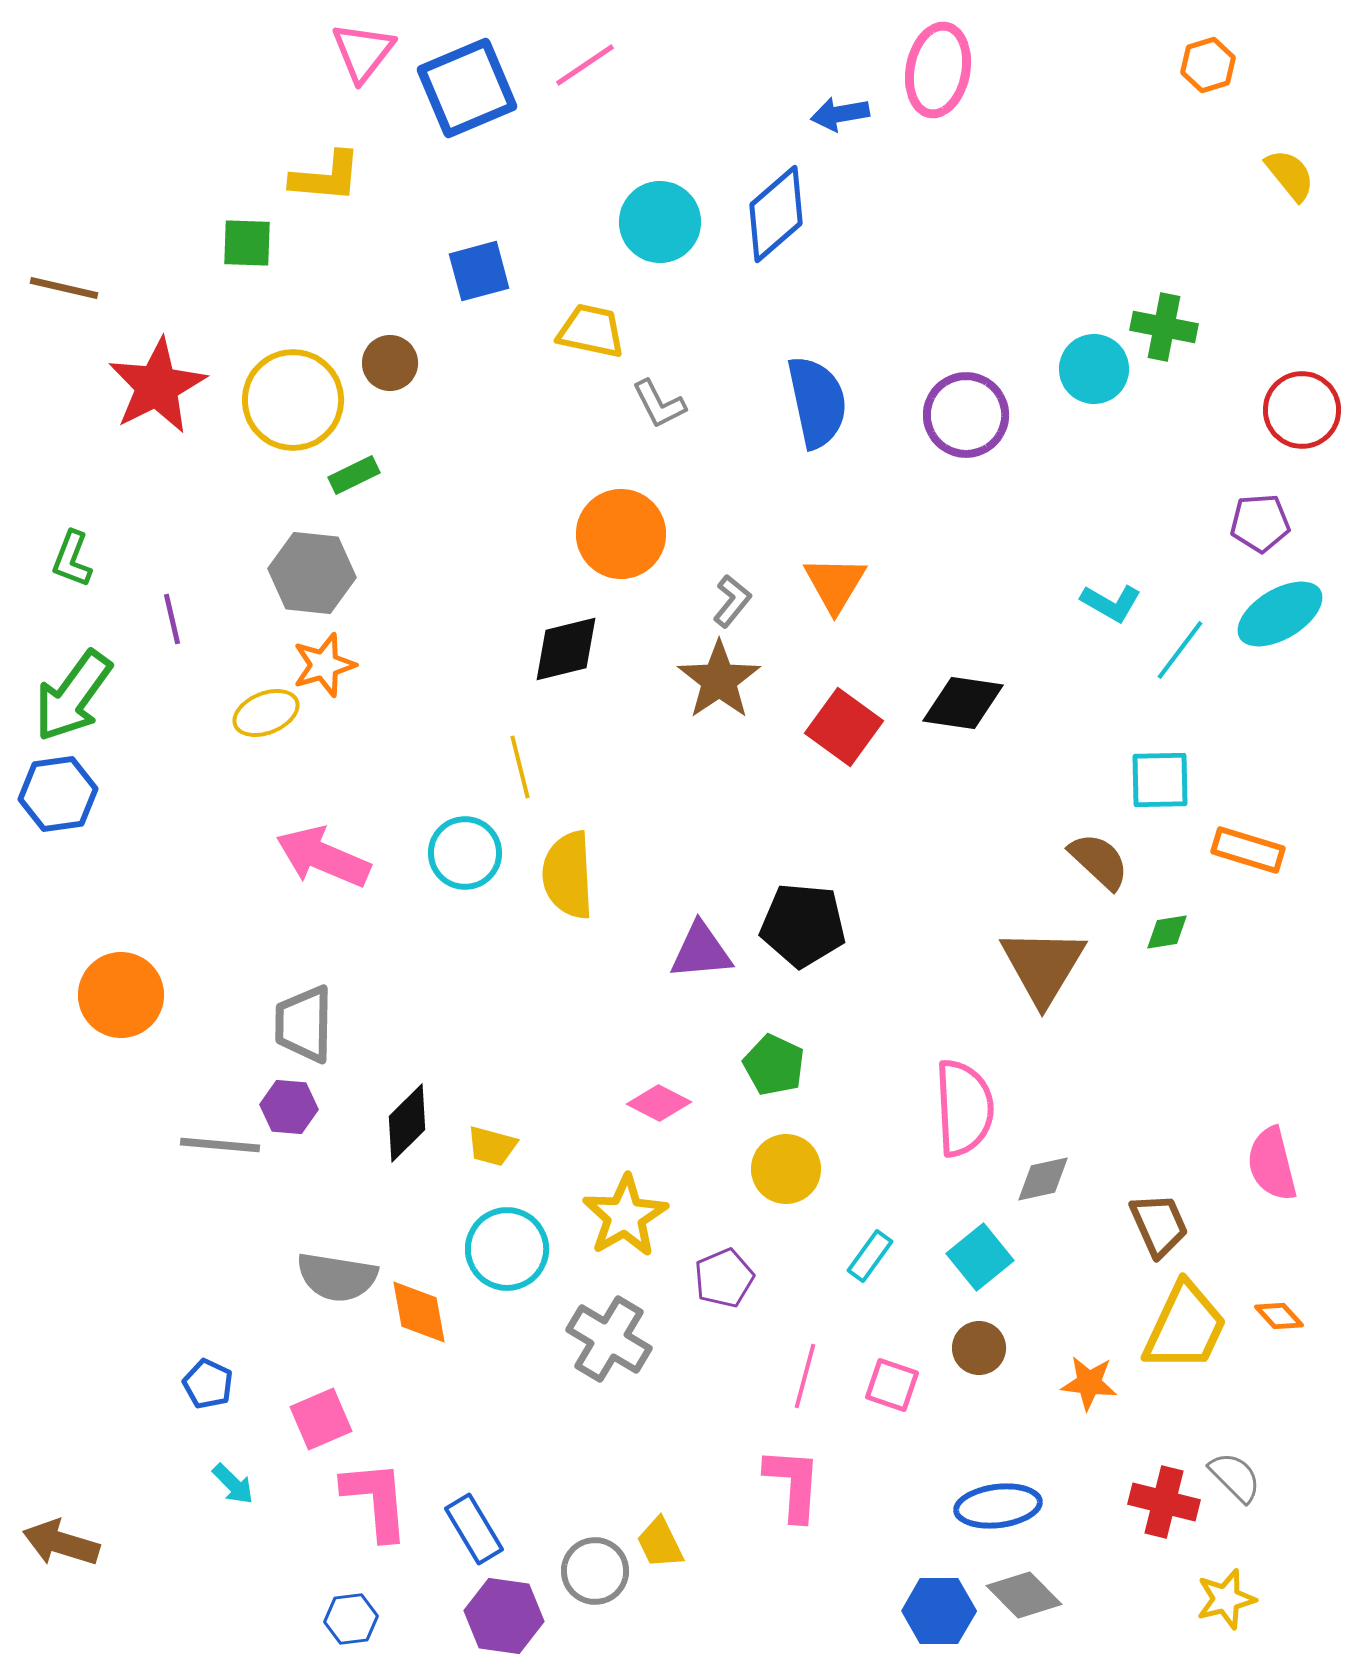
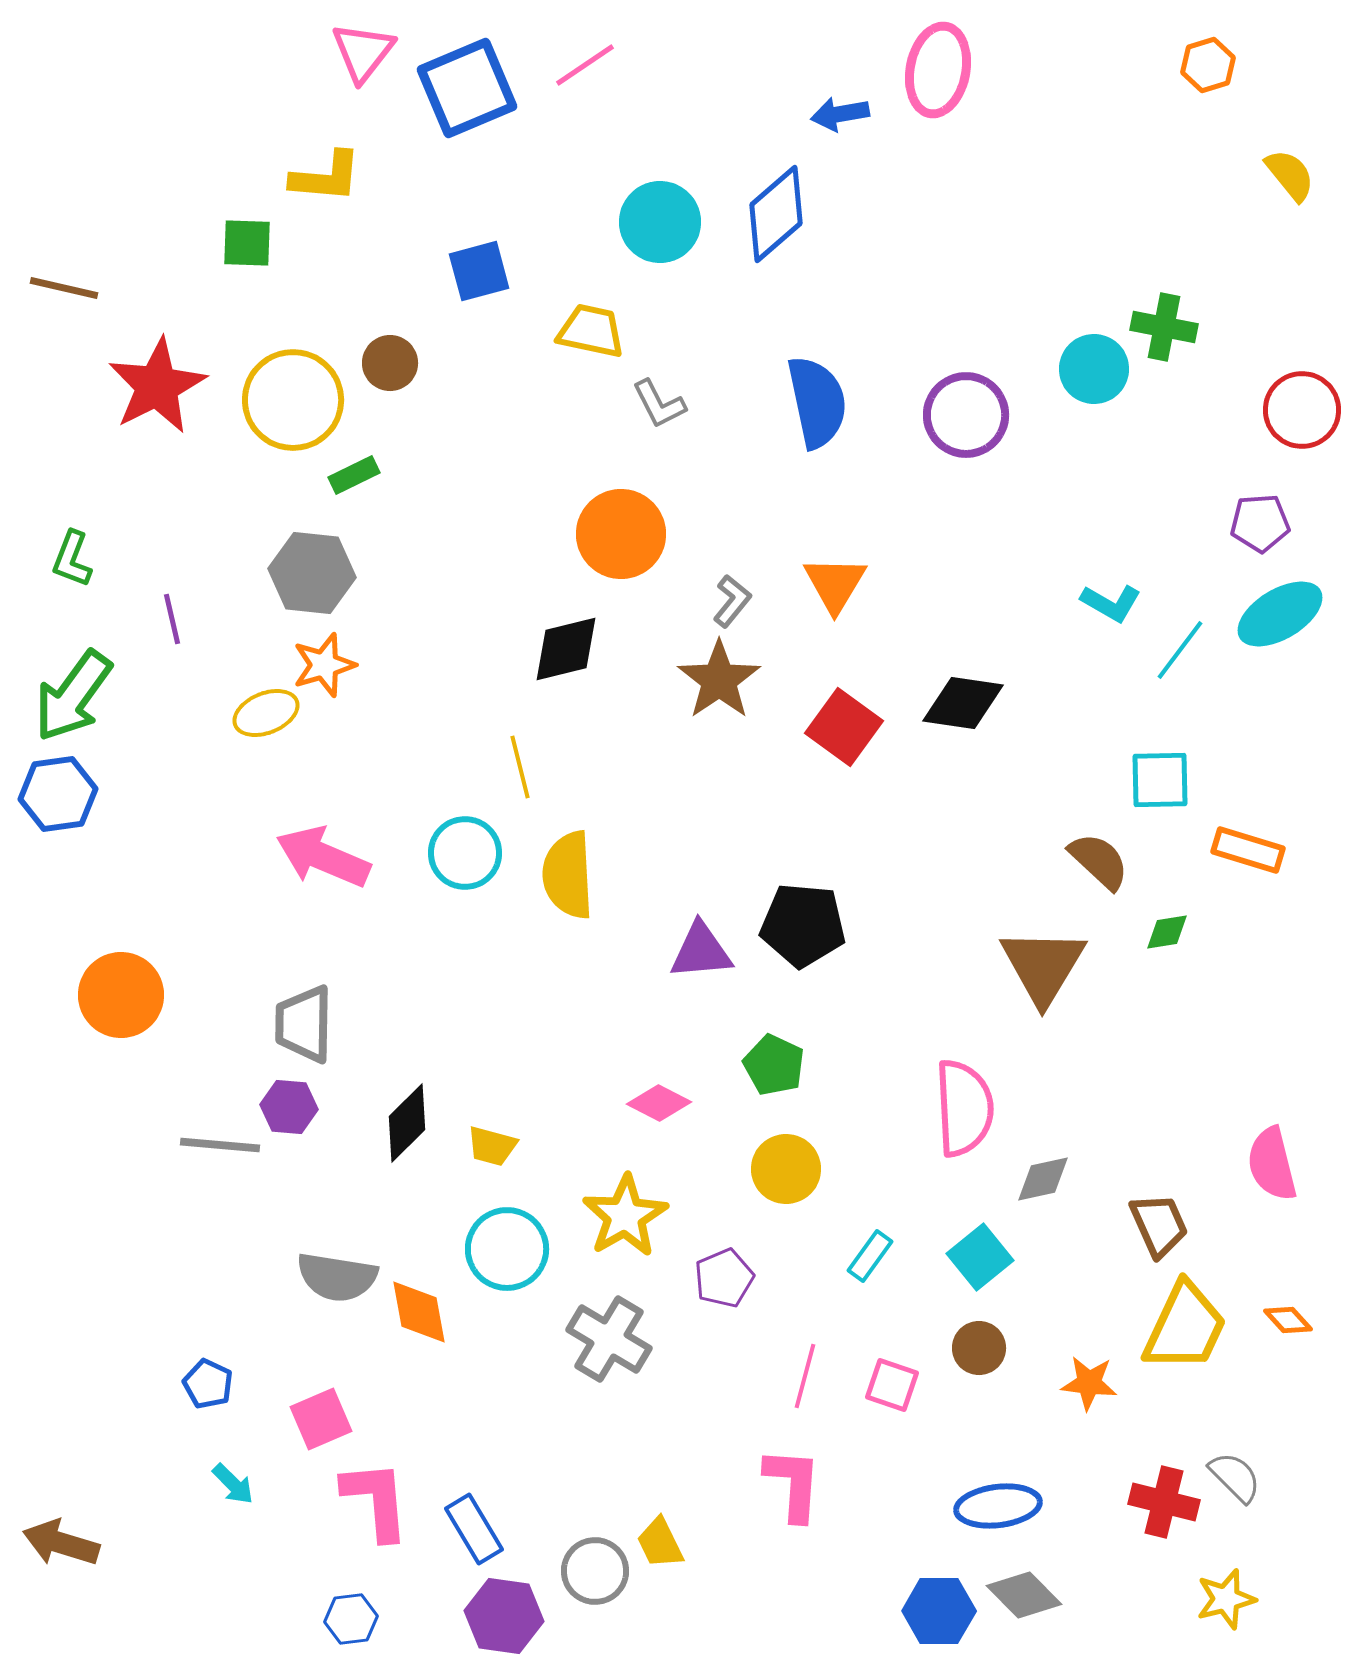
orange diamond at (1279, 1316): moved 9 px right, 4 px down
